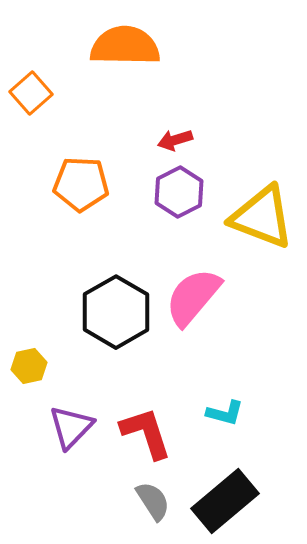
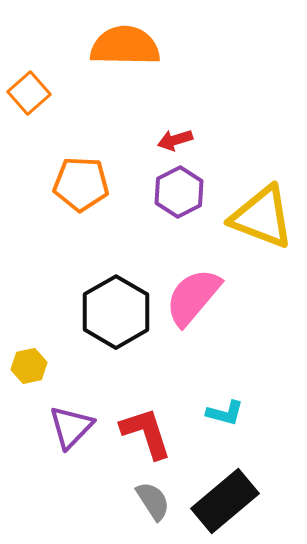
orange square: moved 2 px left
